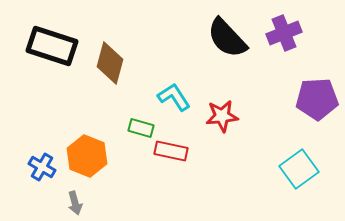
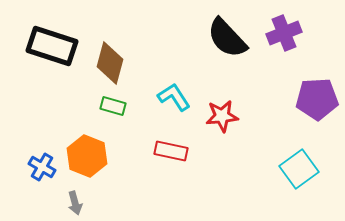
green rectangle: moved 28 px left, 22 px up
